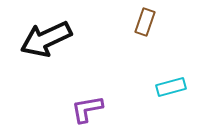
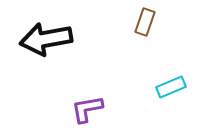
black arrow: rotated 15 degrees clockwise
cyan rectangle: rotated 8 degrees counterclockwise
